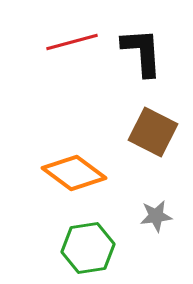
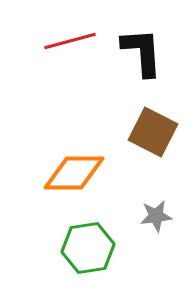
red line: moved 2 px left, 1 px up
orange diamond: rotated 36 degrees counterclockwise
